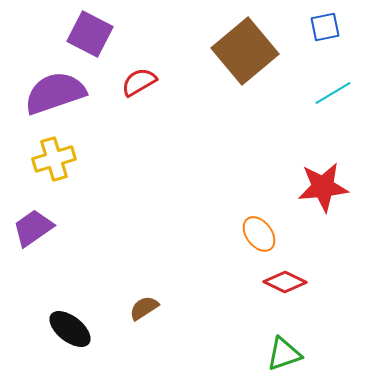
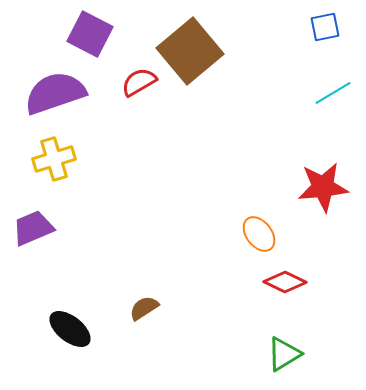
brown square: moved 55 px left
purple trapezoid: rotated 12 degrees clockwise
green triangle: rotated 12 degrees counterclockwise
